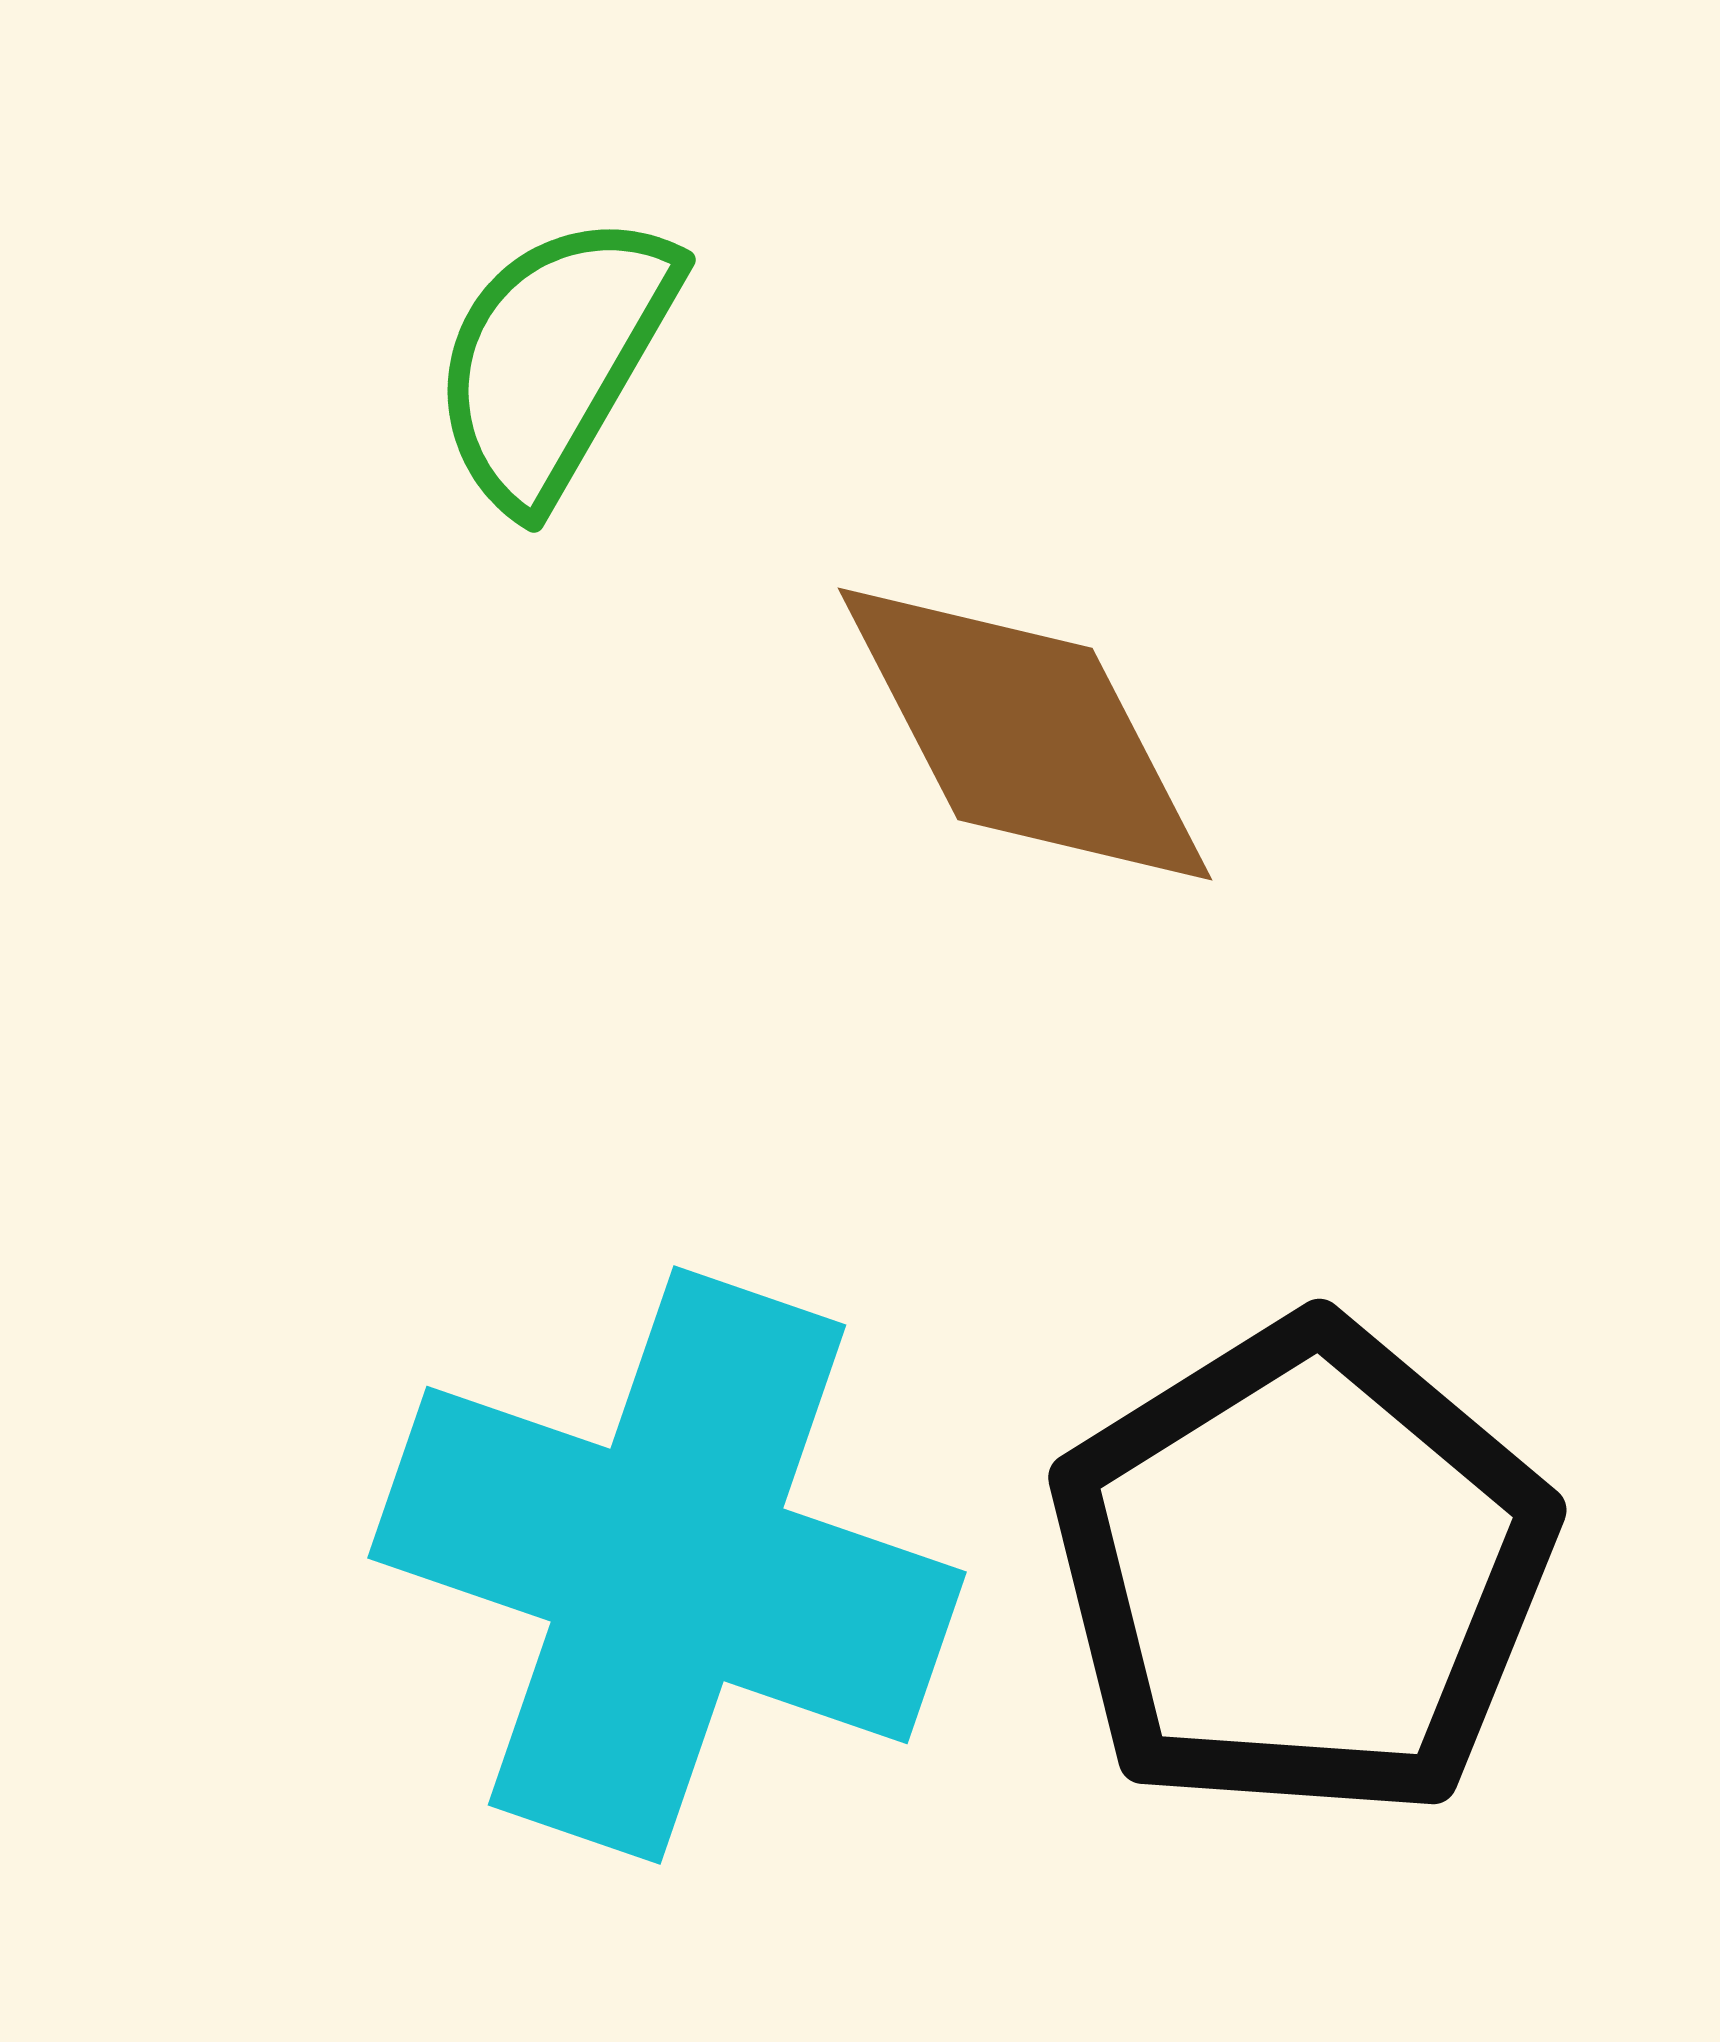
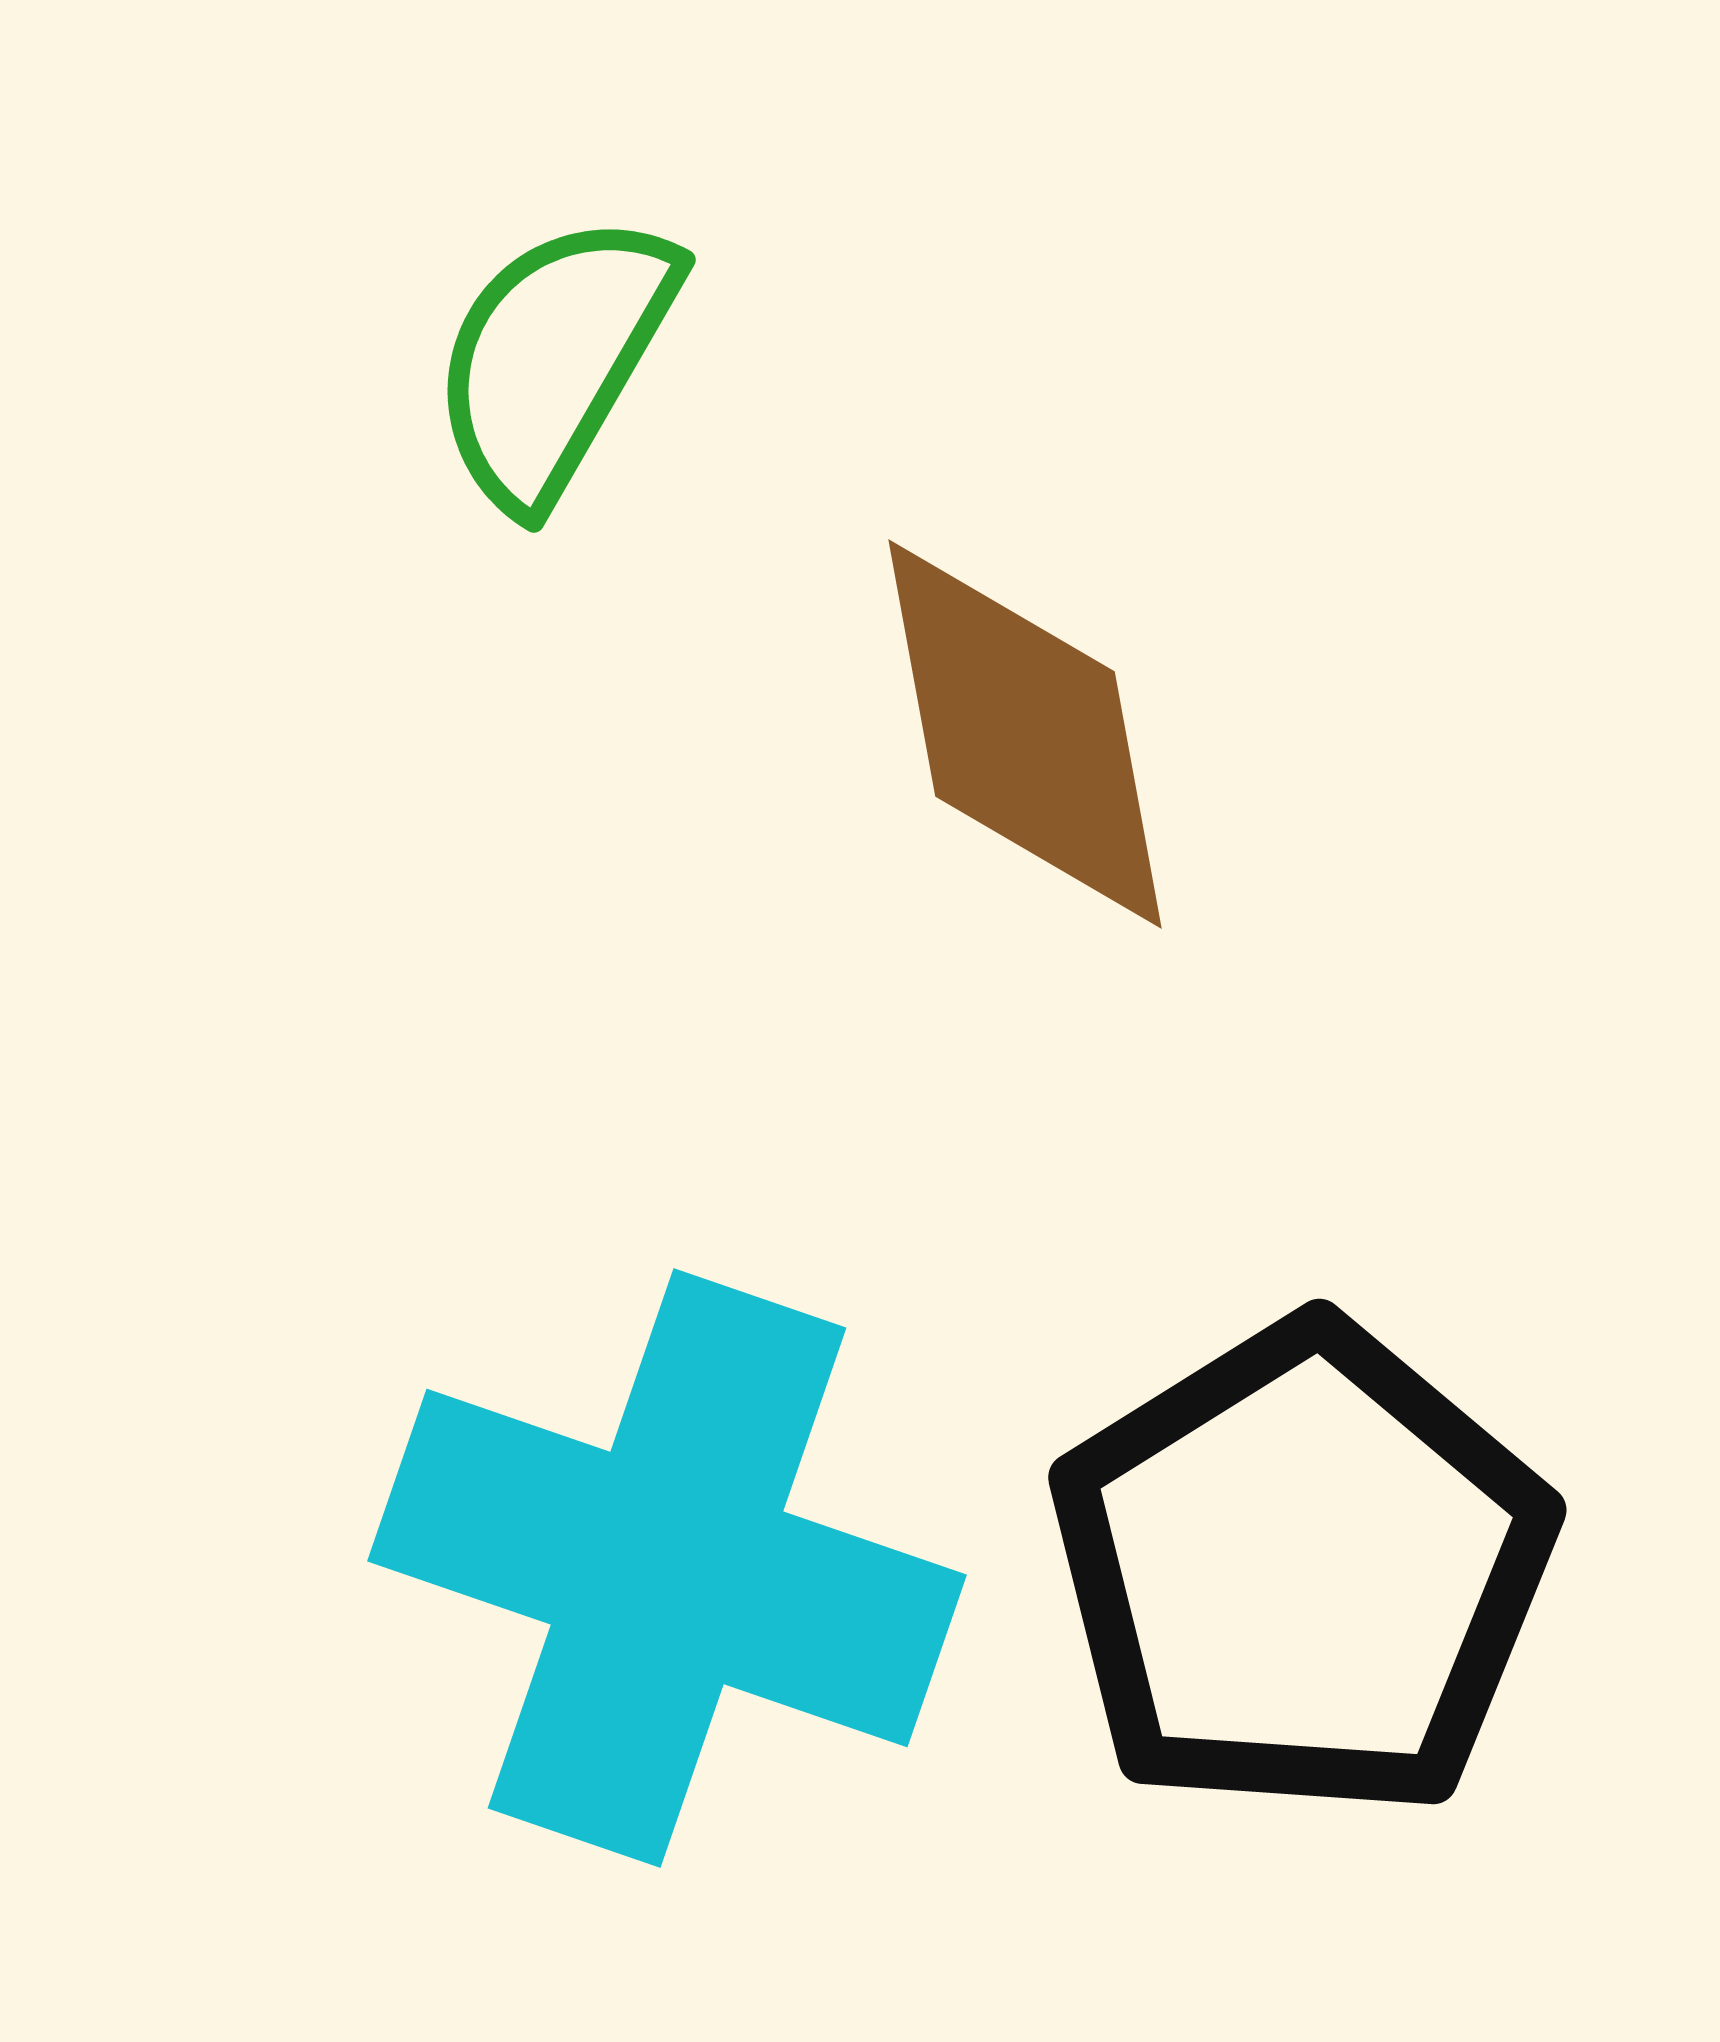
brown diamond: rotated 17 degrees clockwise
cyan cross: moved 3 px down
